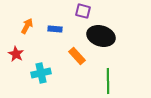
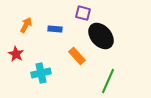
purple square: moved 2 px down
orange arrow: moved 1 px left, 1 px up
black ellipse: rotated 32 degrees clockwise
green line: rotated 25 degrees clockwise
